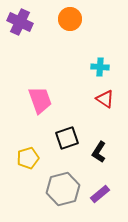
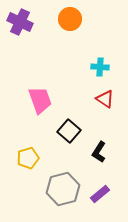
black square: moved 2 px right, 7 px up; rotated 30 degrees counterclockwise
